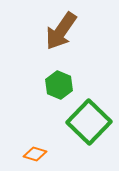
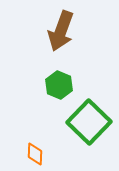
brown arrow: rotated 15 degrees counterclockwise
orange diamond: rotated 75 degrees clockwise
